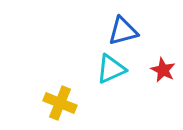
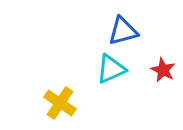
yellow cross: rotated 12 degrees clockwise
